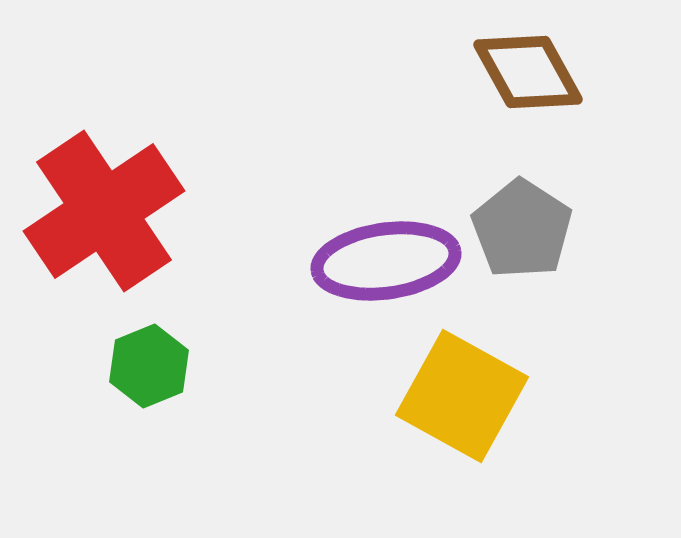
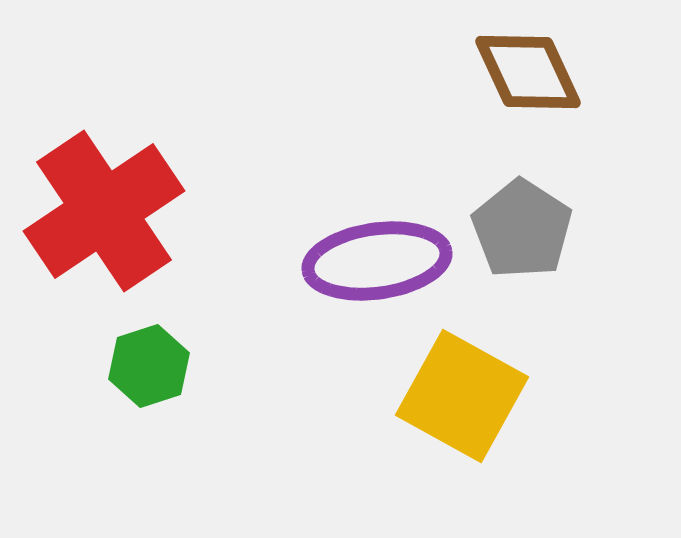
brown diamond: rotated 4 degrees clockwise
purple ellipse: moved 9 px left
green hexagon: rotated 4 degrees clockwise
